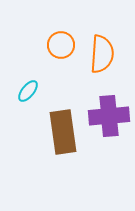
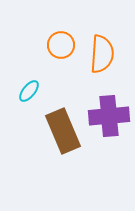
cyan ellipse: moved 1 px right
brown rectangle: moved 1 px up; rotated 15 degrees counterclockwise
